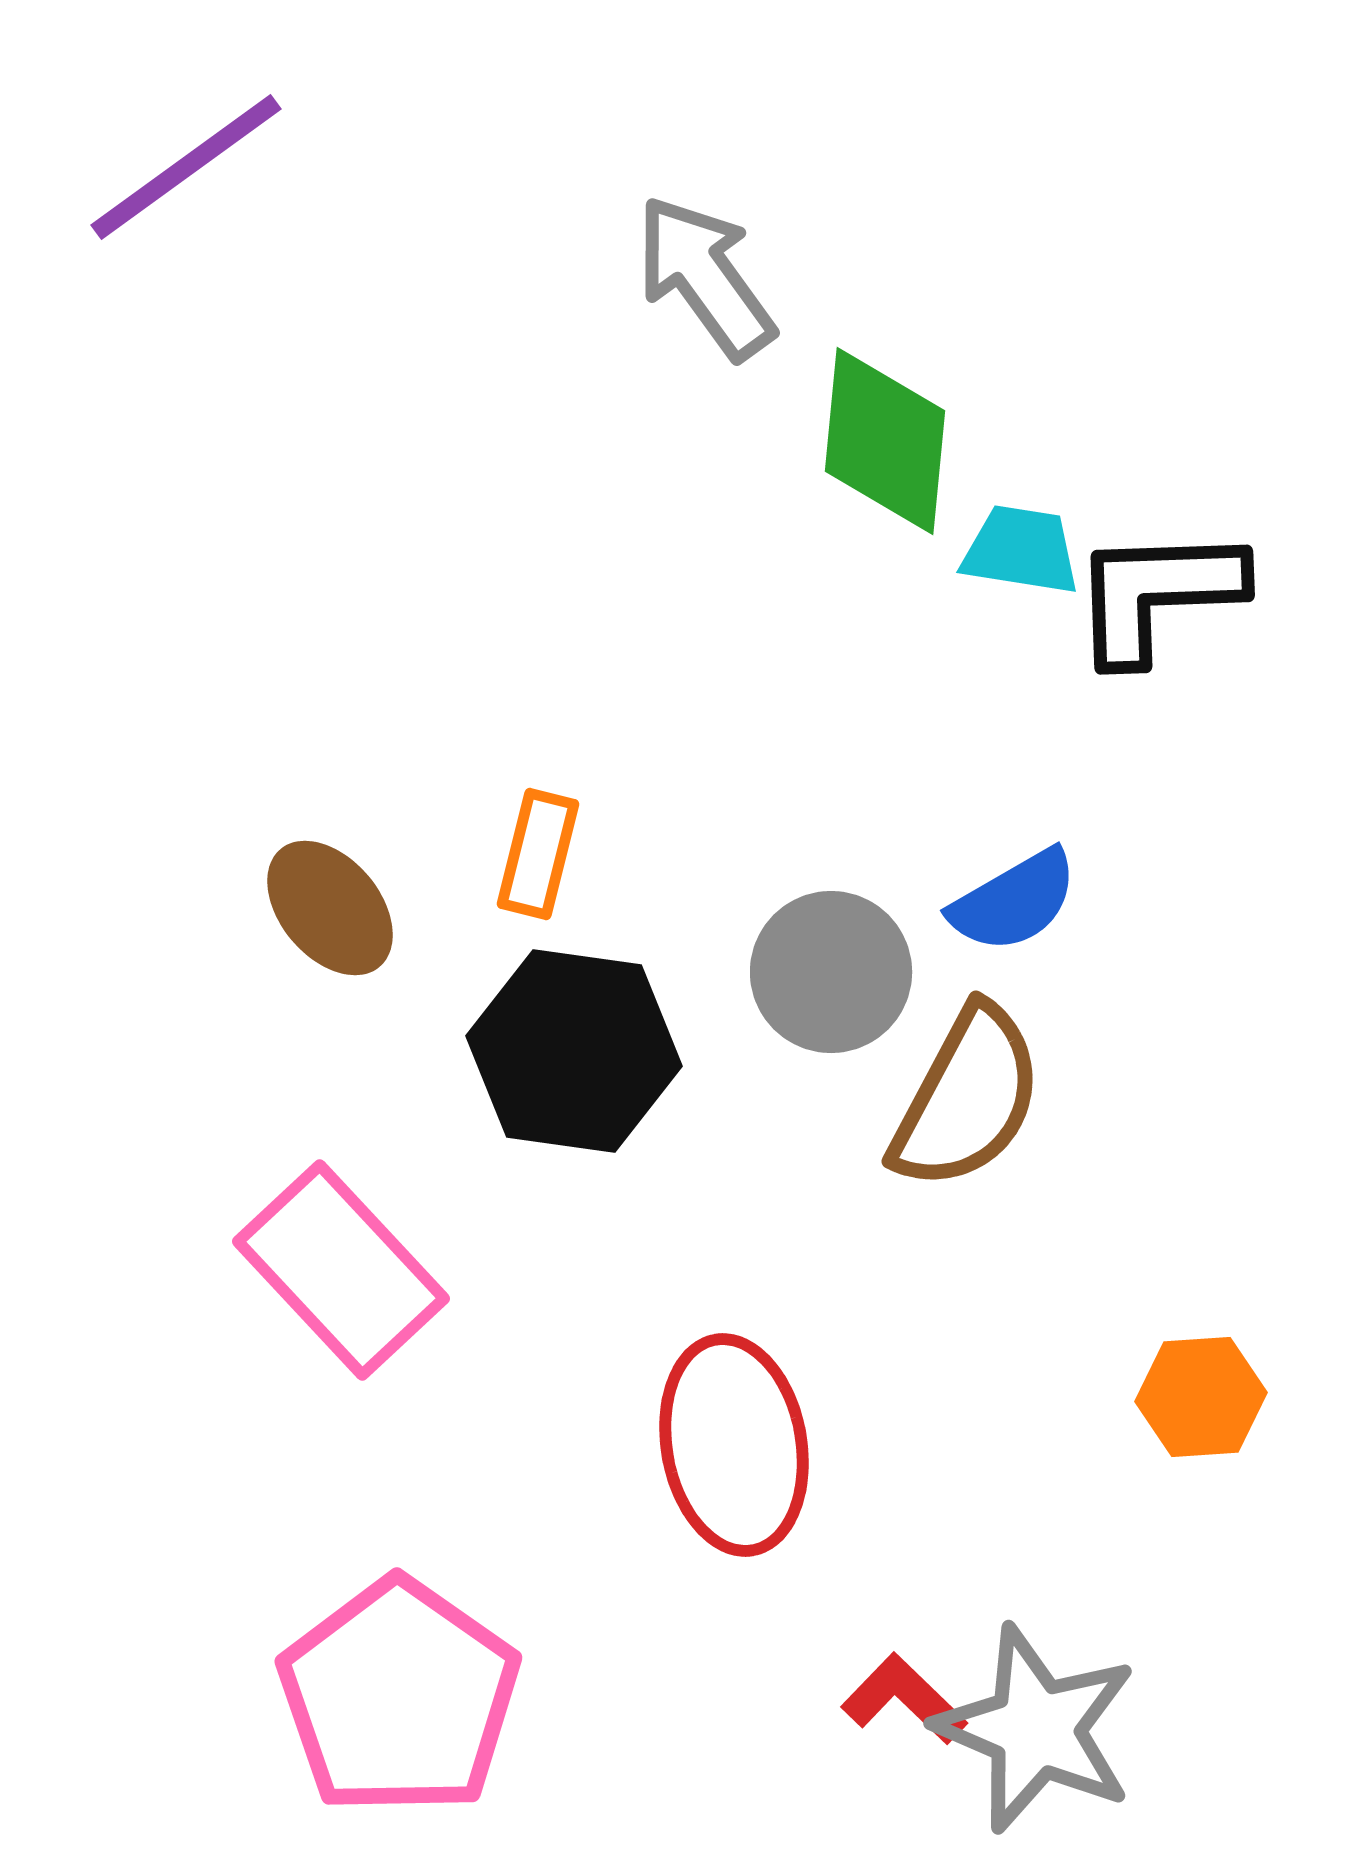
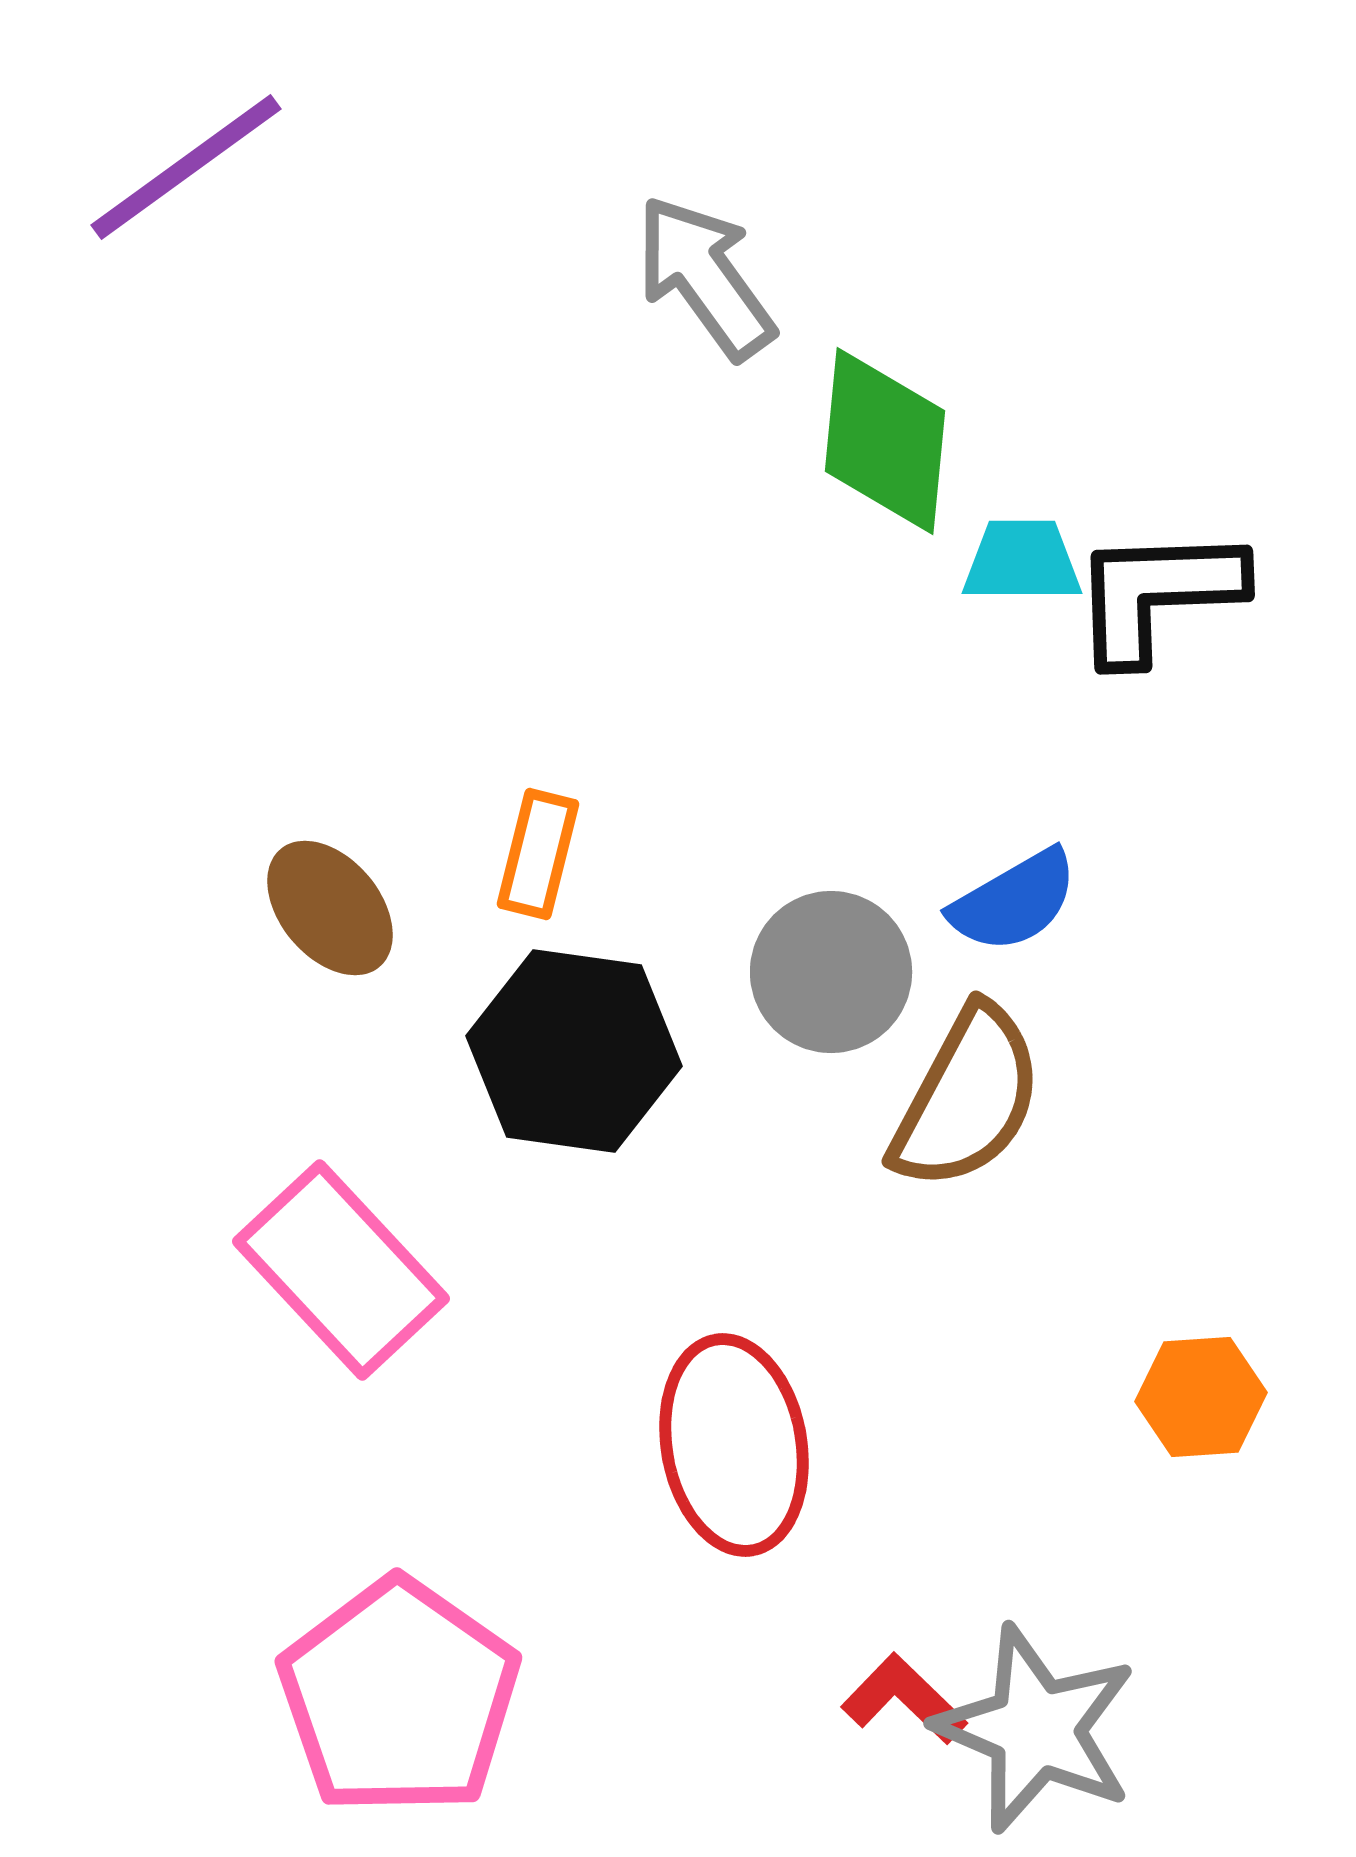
cyan trapezoid: moved 1 px right, 11 px down; rotated 9 degrees counterclockwise
